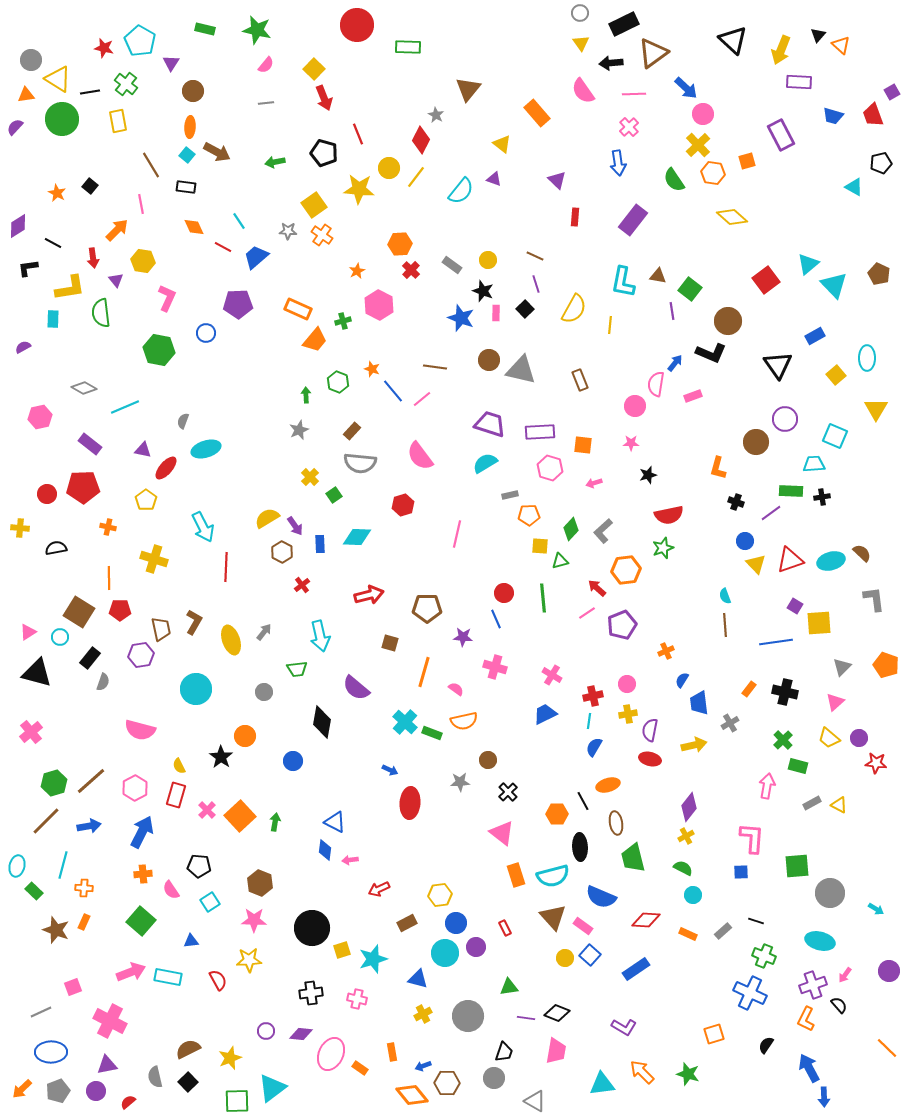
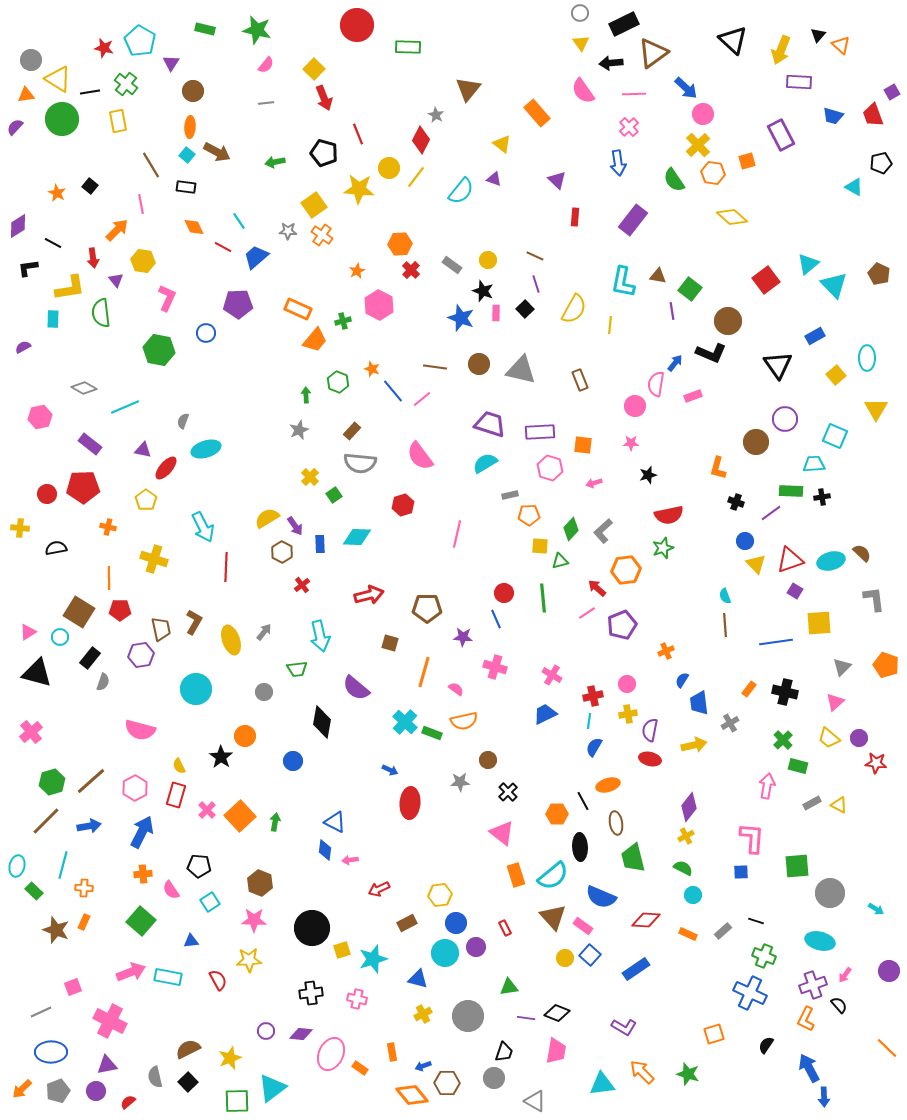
brown circle at (489, 360): moved 10 px left, 4 px down
purple square at (795, 606): moved 15 px up
green hexagon at (54, 783): moved 2 px left, 1 px up
cyan semicircle at (553, 876): rotated 24 degrees counterclockwise
